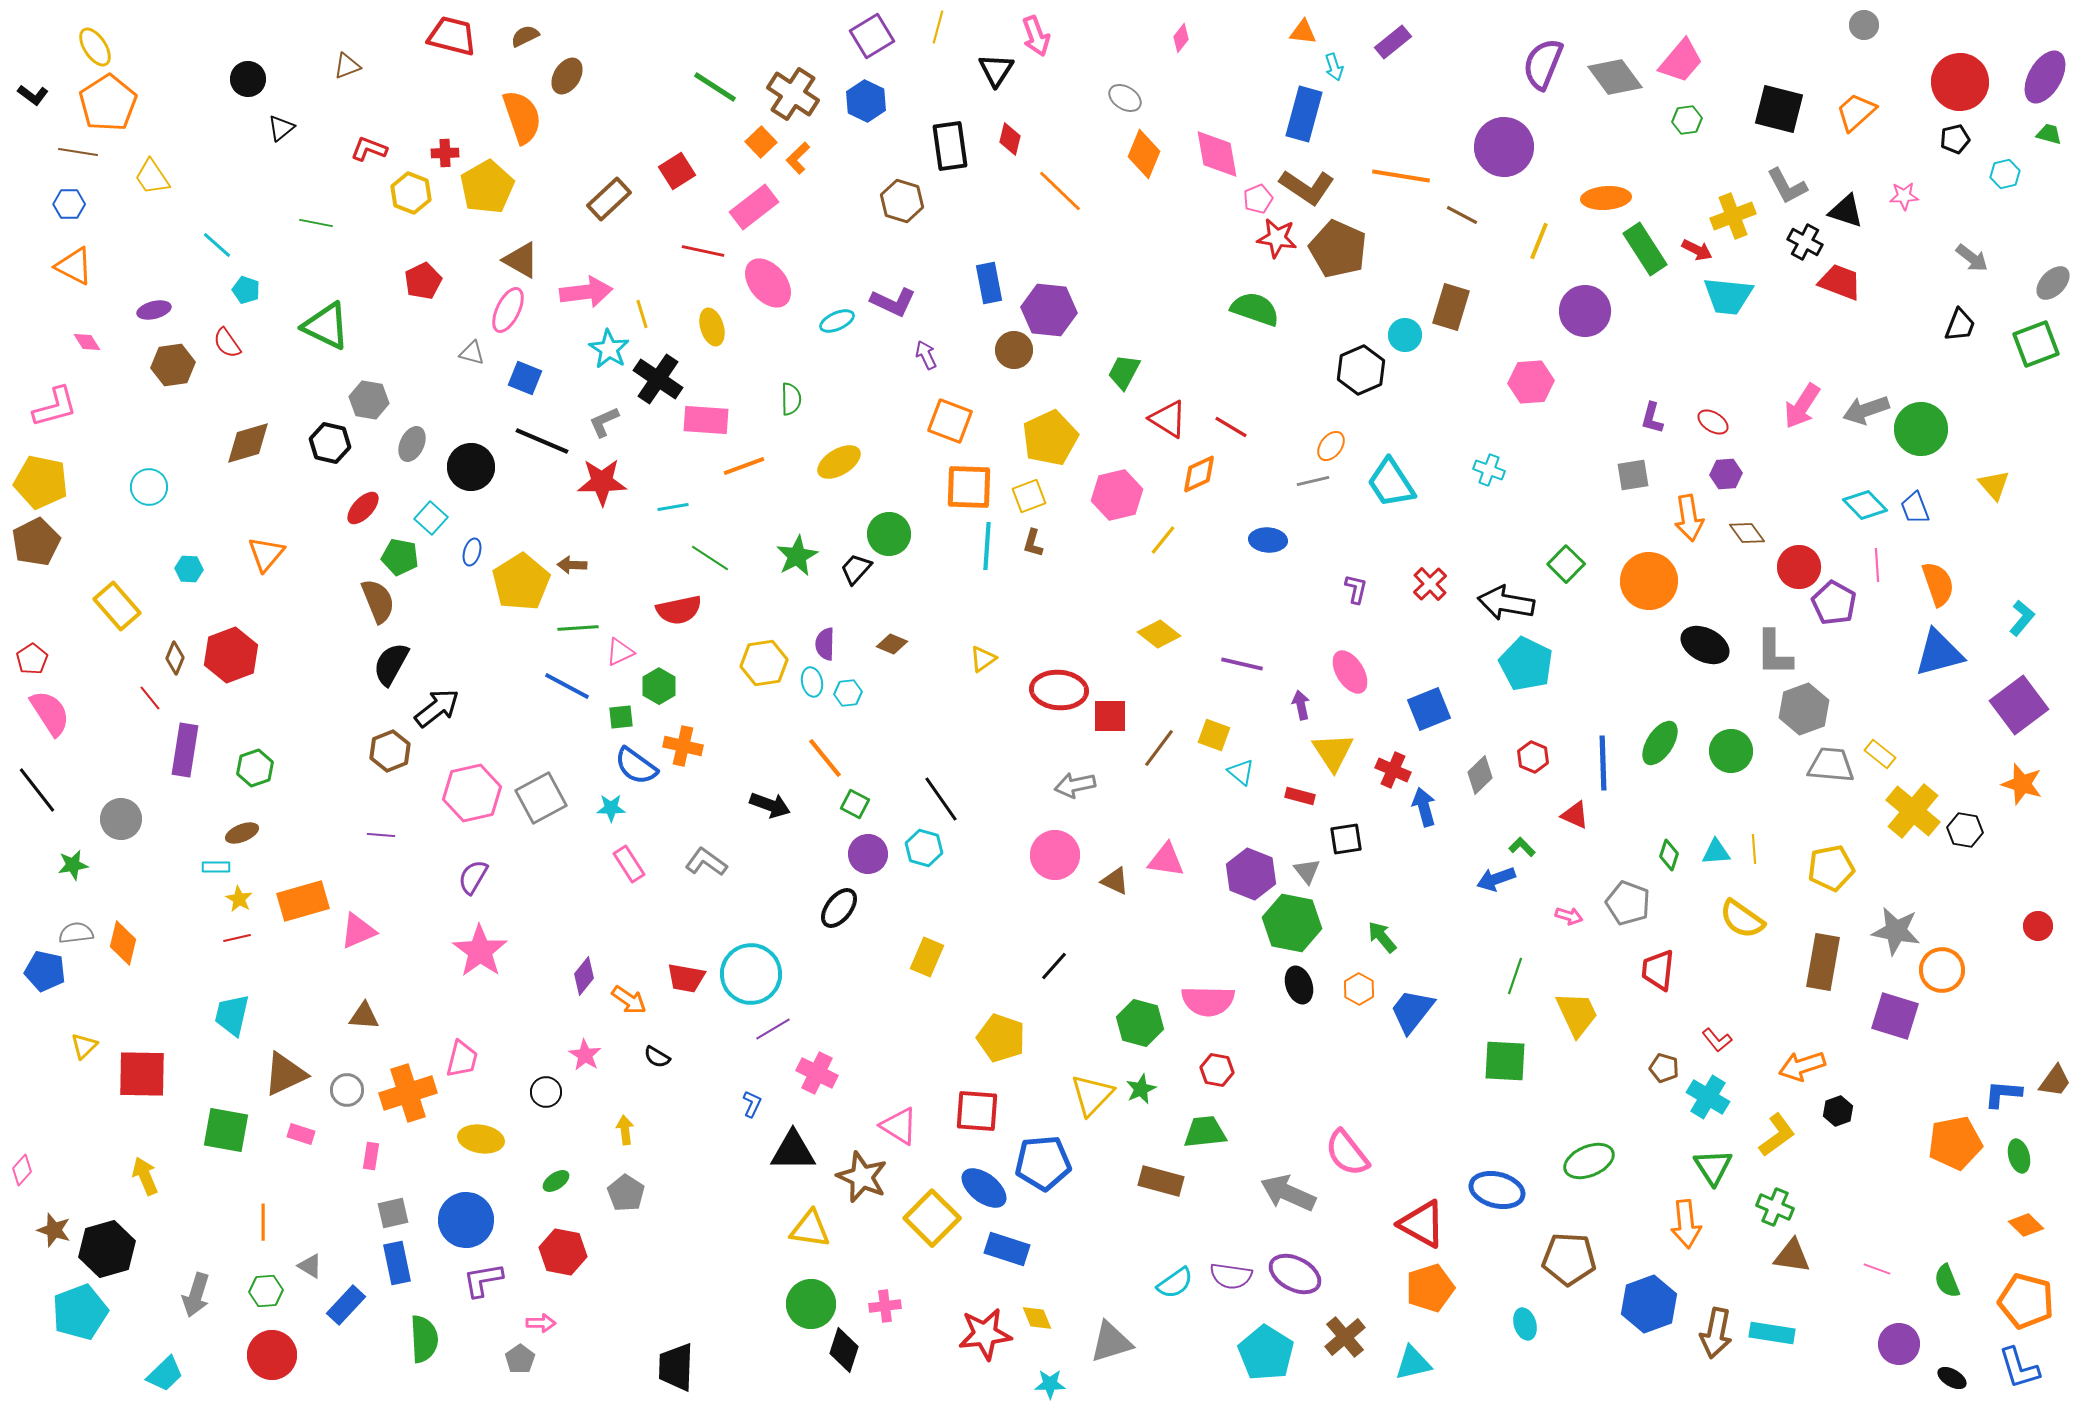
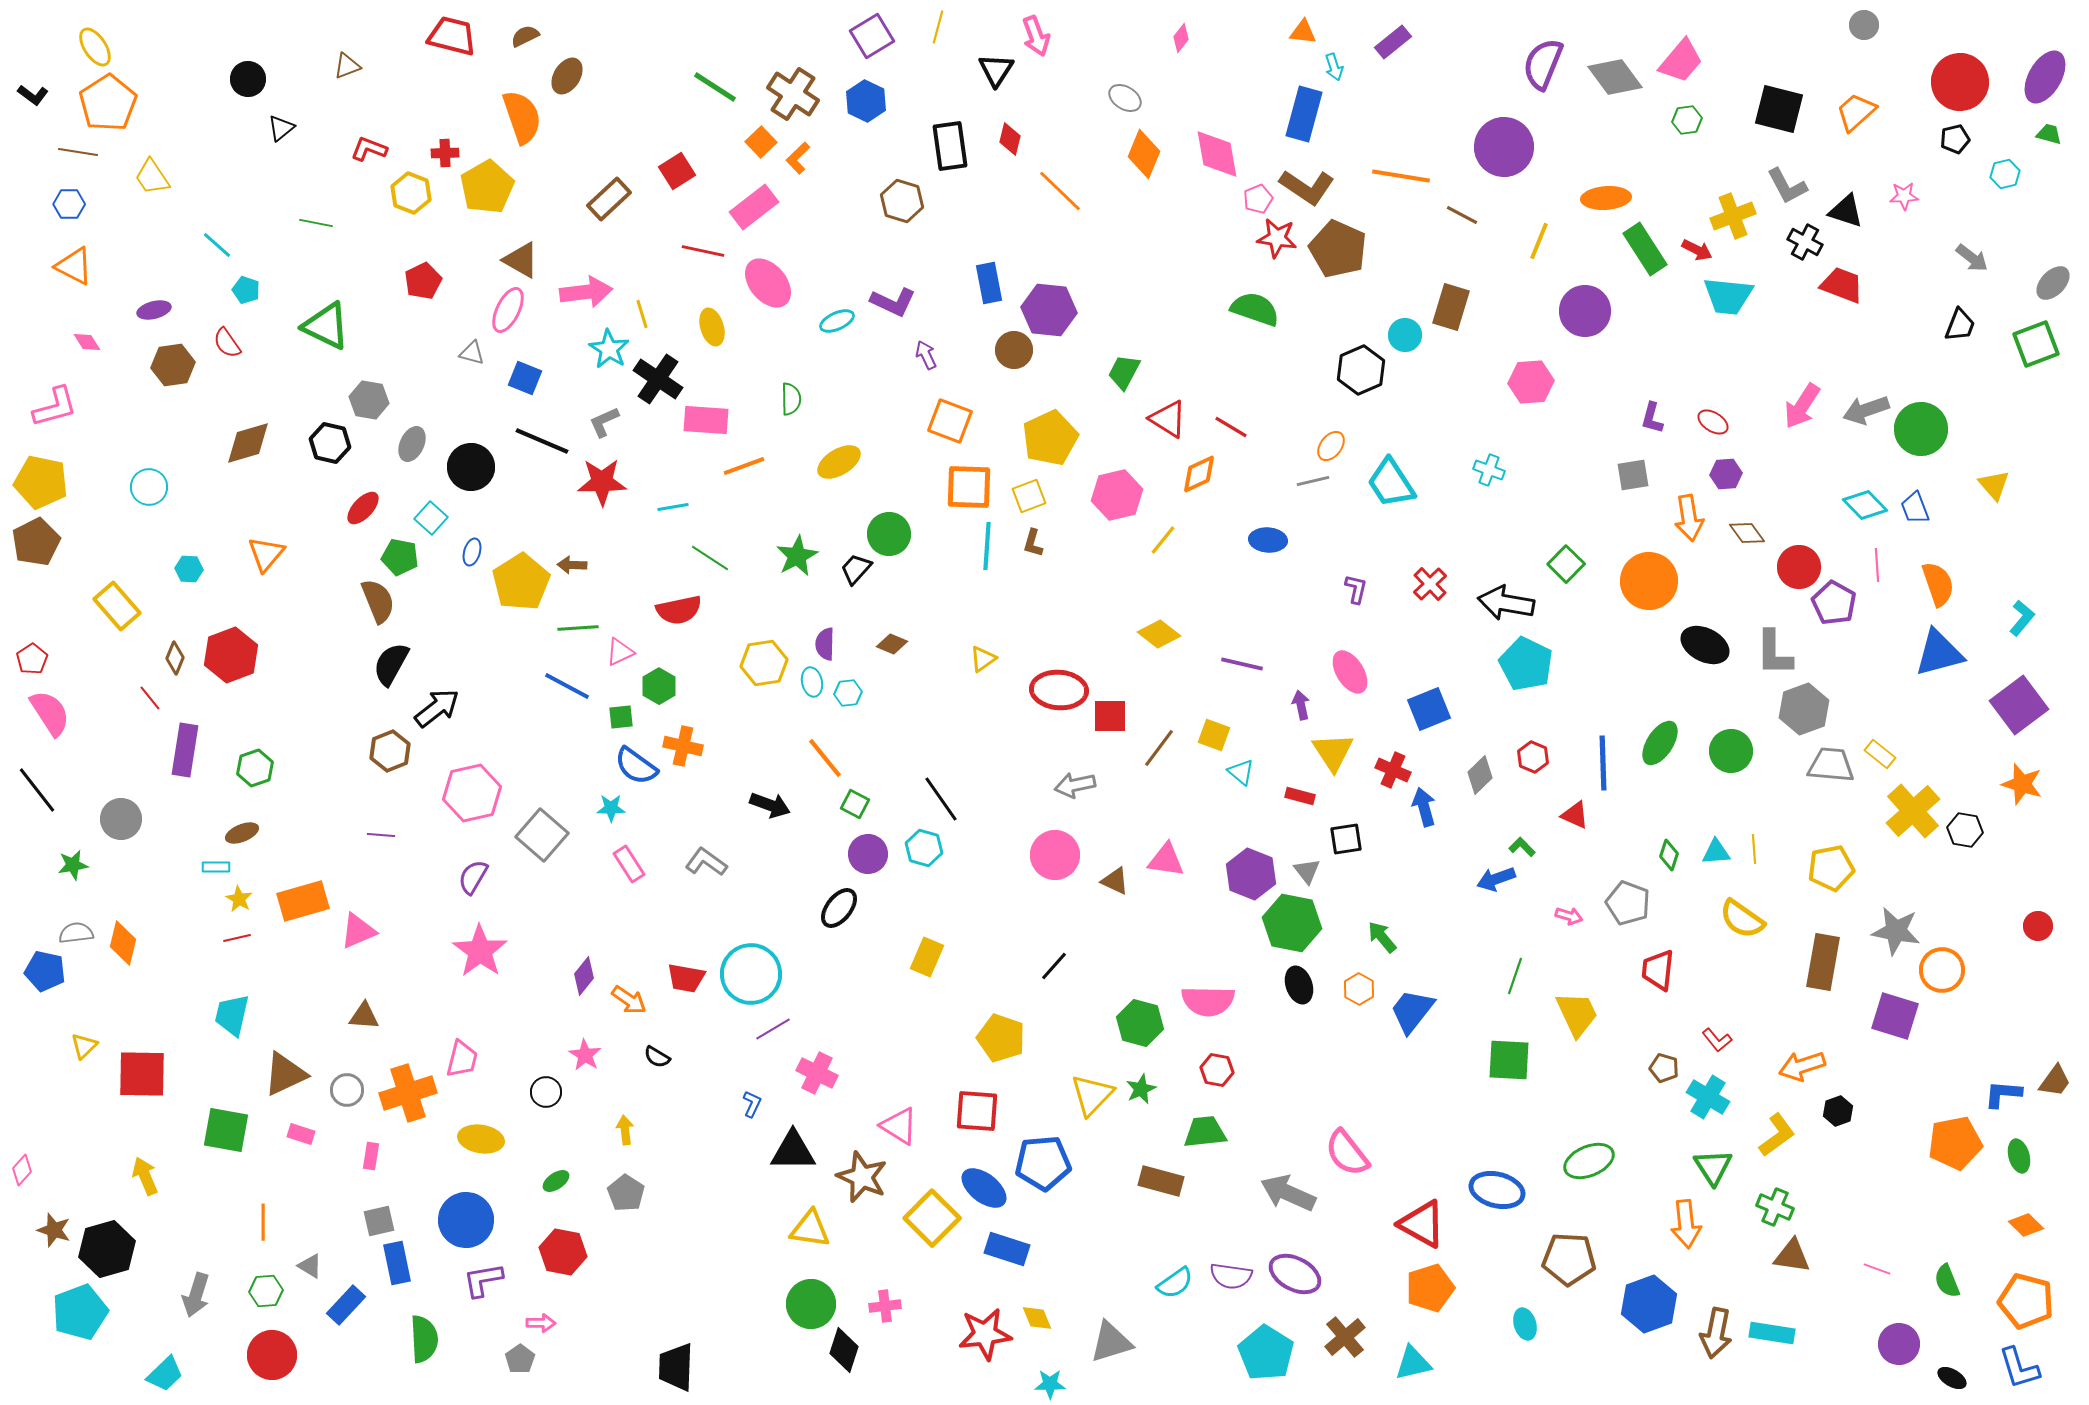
red trapezoid at (1840, 282): moved 2 px right, 3 px down
gray square at (541, 798): moved 1 px right, 37 px down; rotated 21 degrees counterclockwise
yellow cross at (1913, 811): rotated 8 degrees clockwise
green square at (1505, 1061): moved 4 px right, 1 px up
gray square at (393, 1213): moved 14 px left, 8 px down
